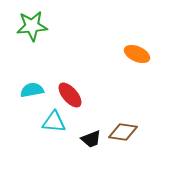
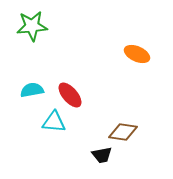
black trapezoid: moved 11 px right, 16 px down; rotated 10 degrees clockwise
